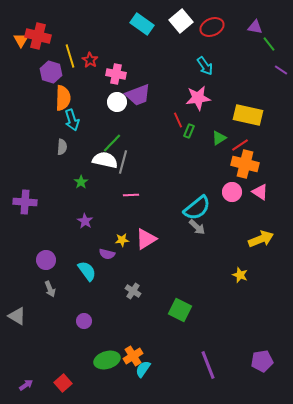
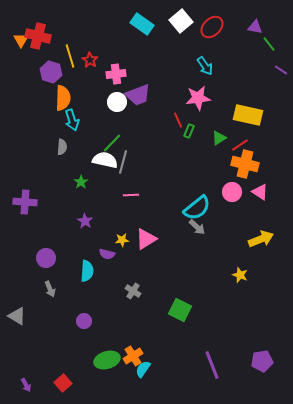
red ellipse at (212, 27): rotated 20 degrees counterclockwise
pink cross at (116, 74): rotated 18 degrees counterclockwise
purple circle at (46, 260): moved 2 px up
cyan semicircle at (87, 271): rotated 40 degrees clockwise
purple line at (208, 365): moved 4 px right
purple arrow at (26, 385): rotated 96 degrees clockwise
